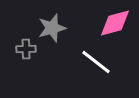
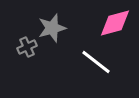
gray cross: moved 1 px right, 2 px up; rotated 24 degrees counterclockwise
